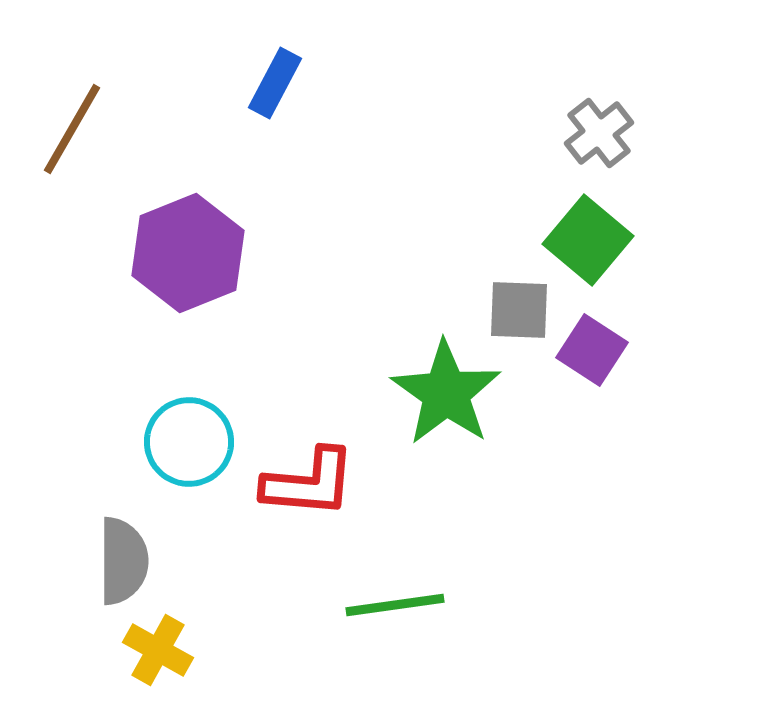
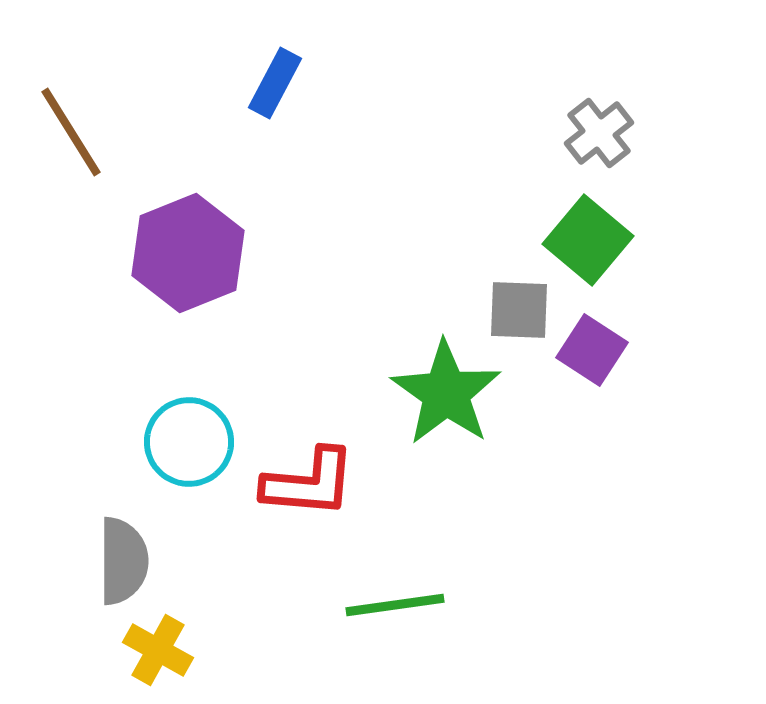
brown line: moved 1 px left, 3 px down; rotated 62 degrees counterclockwise
